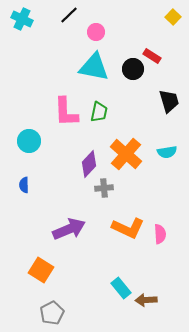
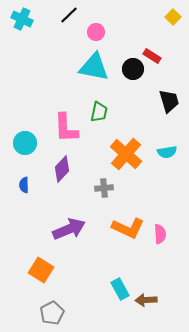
pink L-shape: moved 16 px down
cyan circle: moved 4 px left, 2 px down
purple diamond: moved 27 px left, 5 px down
cyan rectangle: moved 1 px left, 1 px down; rotated 10 degrees clockwise
